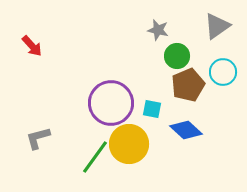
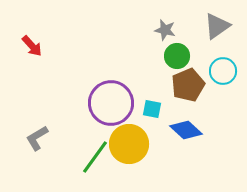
gray star: moved 7 px right
cyan circle: moved 1 px up
gray L-shape: moved 1 px left; rotated 16 degrees counterclockwise
